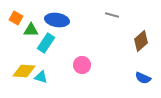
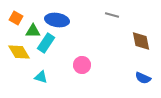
green triangle: moved 2 px right, 1 px down
brown diamond: rotated 60 degrees counterclockwise
yellow diamond: moved 5 px left, 19 px up; rotated 55 degrees clockwise
